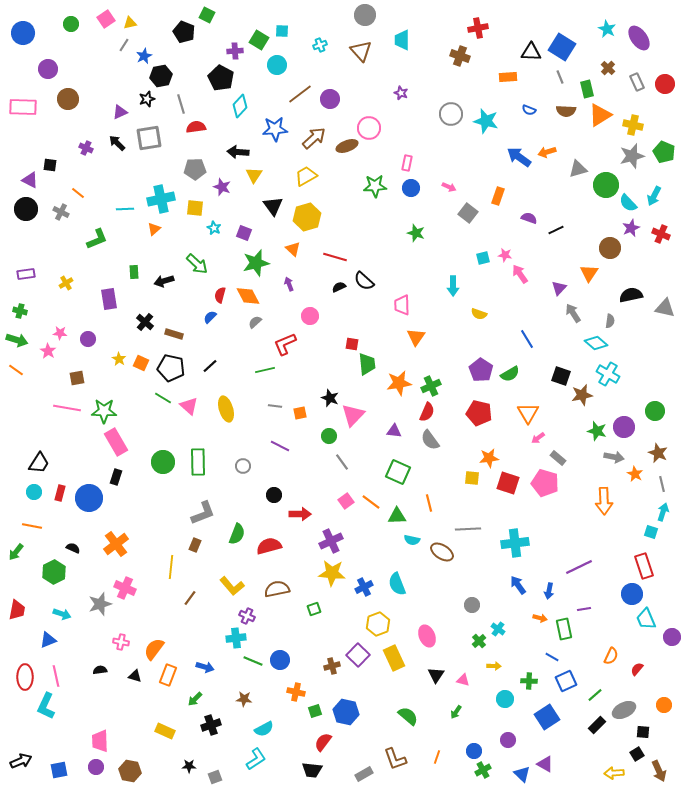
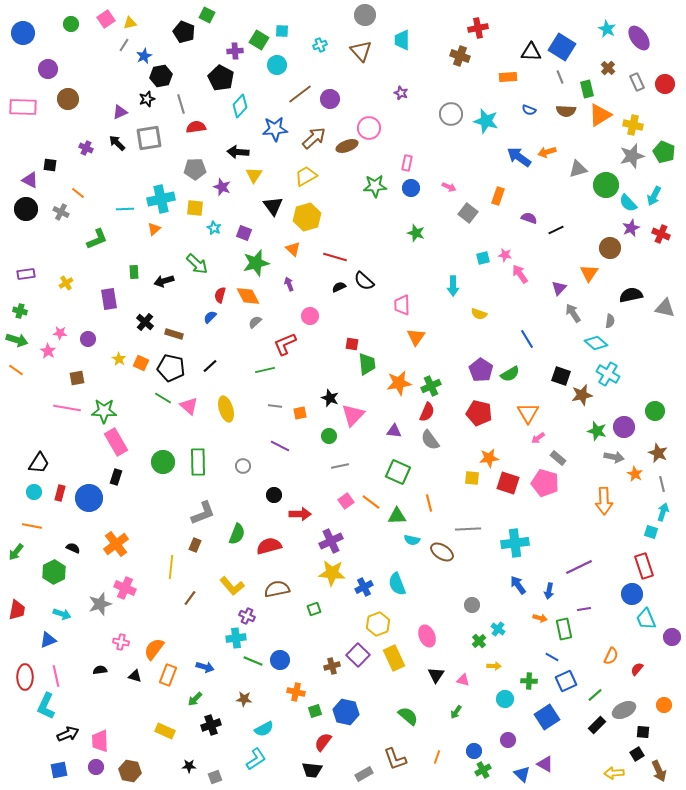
gray line at (342, 462): moved 2 px left, 4 px down; rotated 66 degrees counterclockwise
black arrow at (21, 761): moved 47 px right, 27 px up
